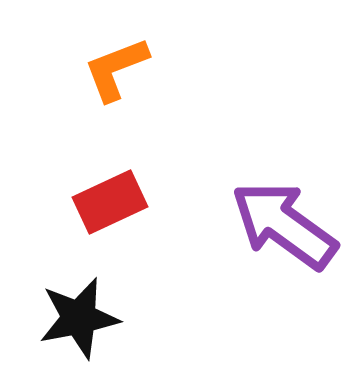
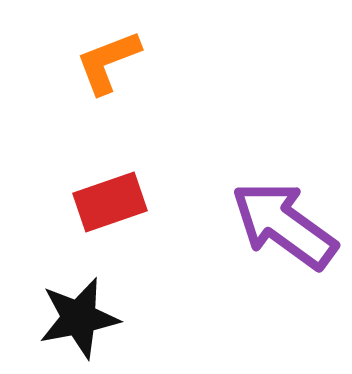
orange L-shape: moved 8 px left, 7 px up
red rectangle: rotated 6 degrees clockwise
